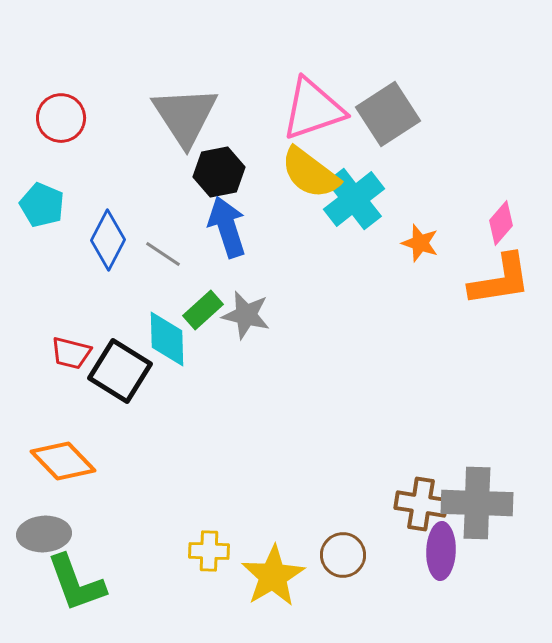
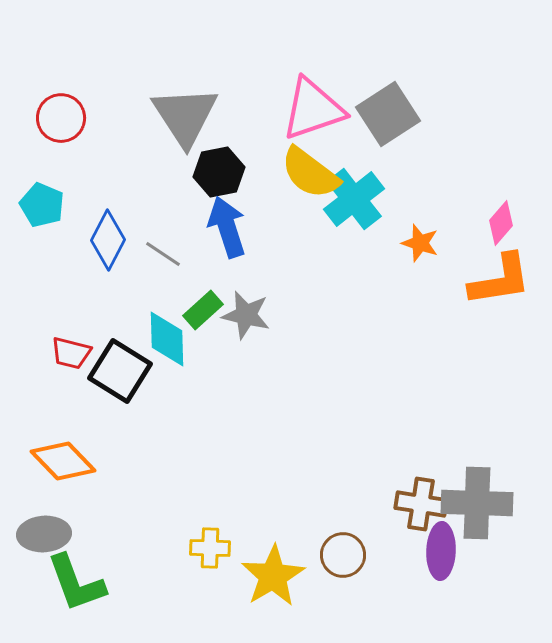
yellow cross: moved 1 px right, 3 px up
